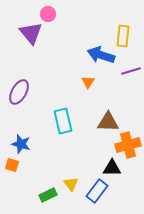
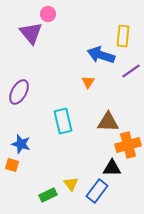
purple line: rotated 18 degrees counterclockwise
